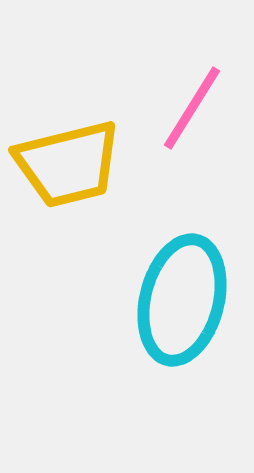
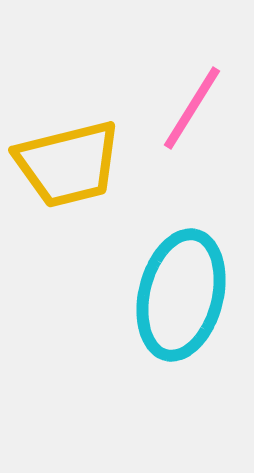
cyan ellipse: moved 1 px left, 5 px up
